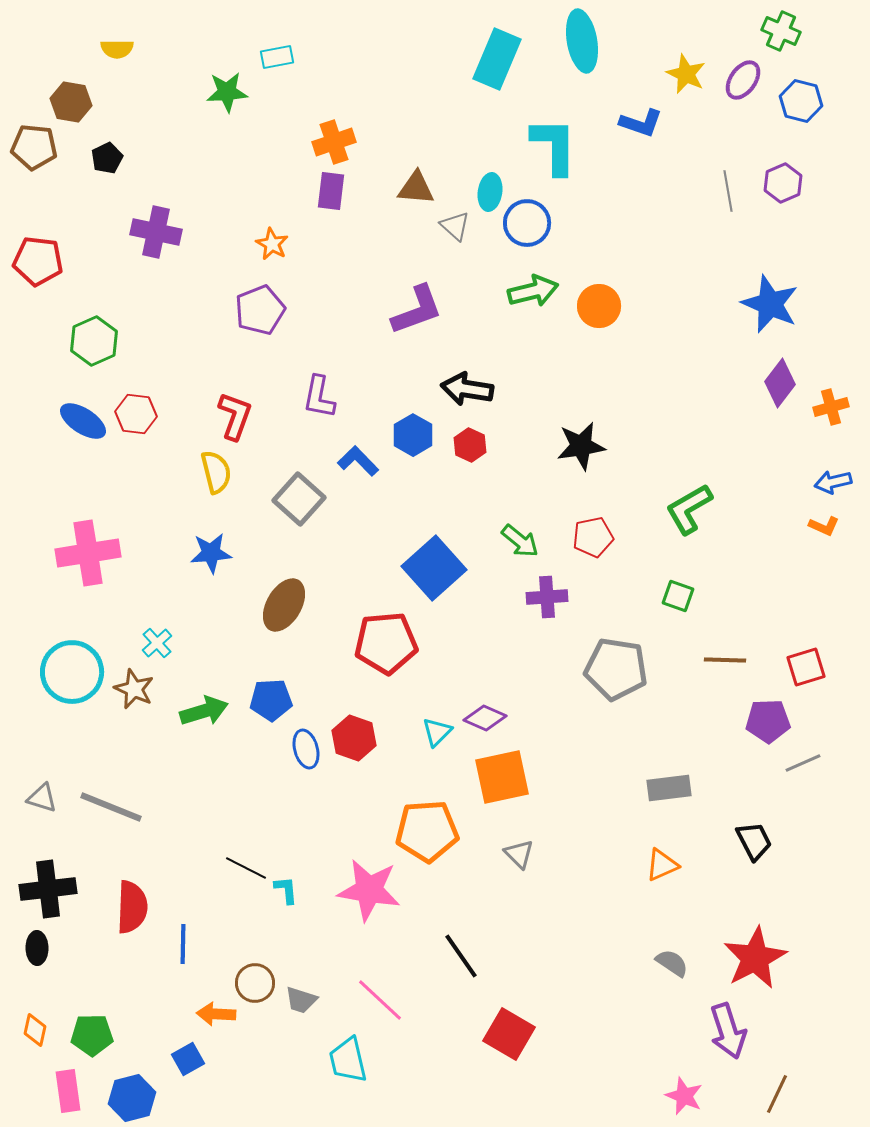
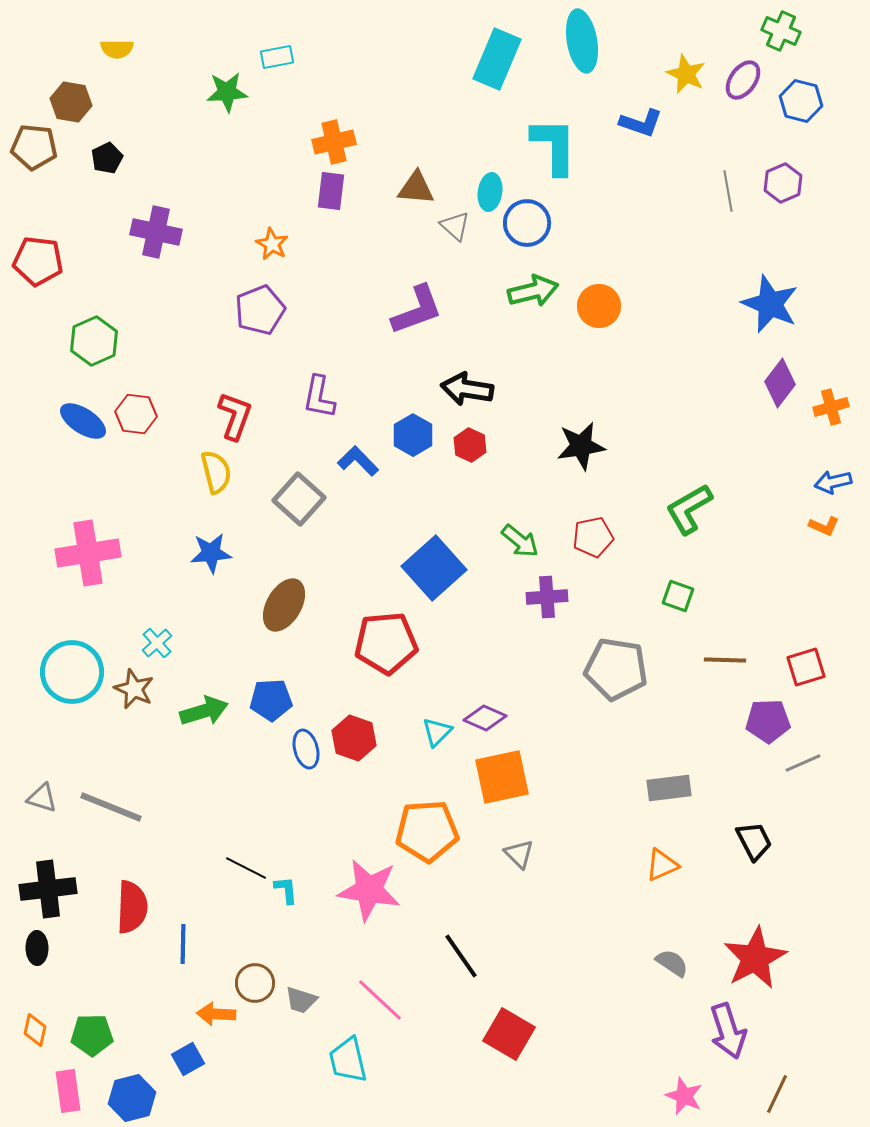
orange cross at (334, 142): rotated 6 degrees clockwise
